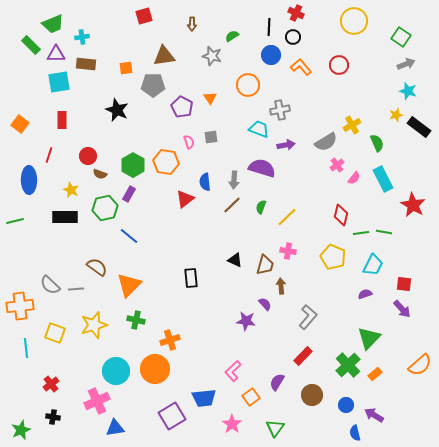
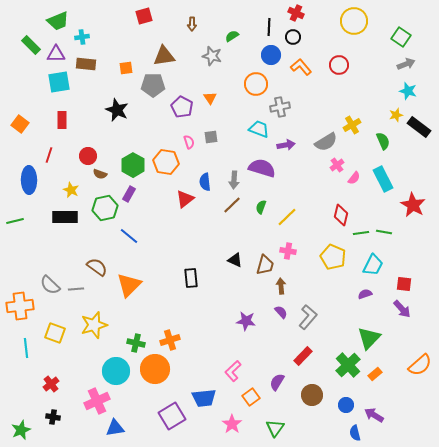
green trapezoid at (53, 24): moved 5 px right, 3 px up
orange circle at (248, 85): moved 8 px right, 1 px up
gray cross at (280, 110): moved 3 px up
green semicircle at (377, 143): moved 6 px right, 2 px up
purple semicircle at (265, 304): moved 16 px right, 8 px down
green cross at (136, 320): moved 23 px down
